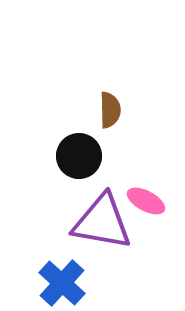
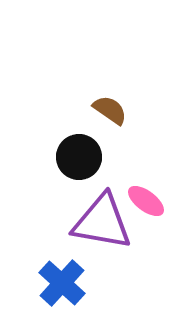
brown semicircle: rotated 54 degrees counterclockwise
black circle: moved 1 px down
pink ellipse: rotated 9 degrees clockwise
